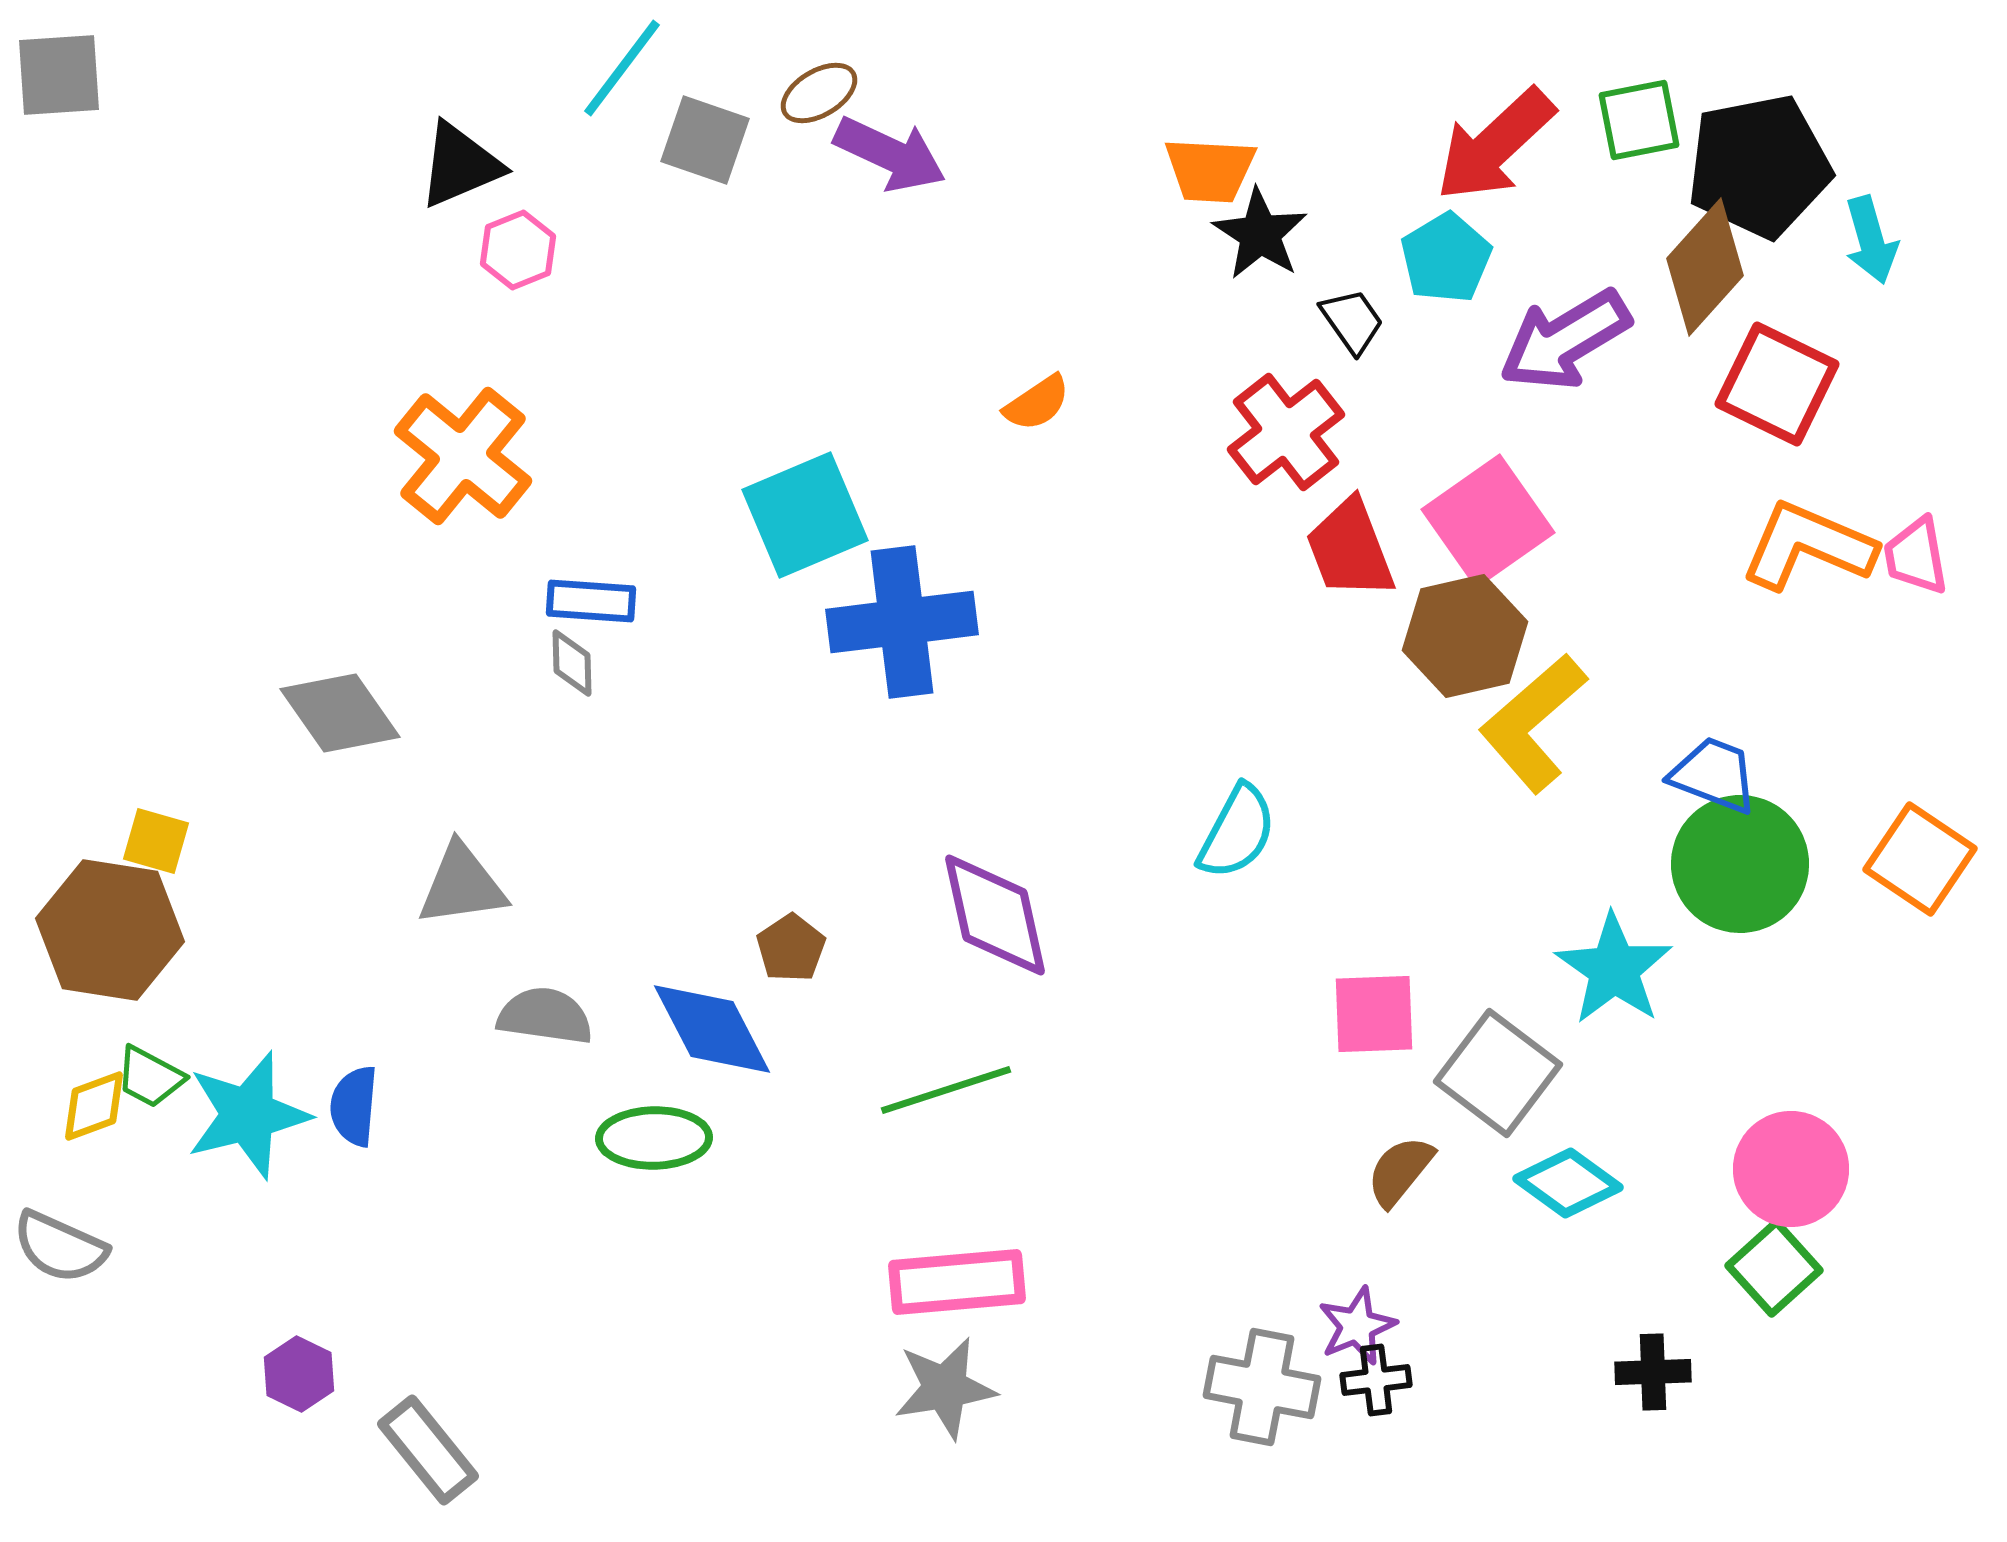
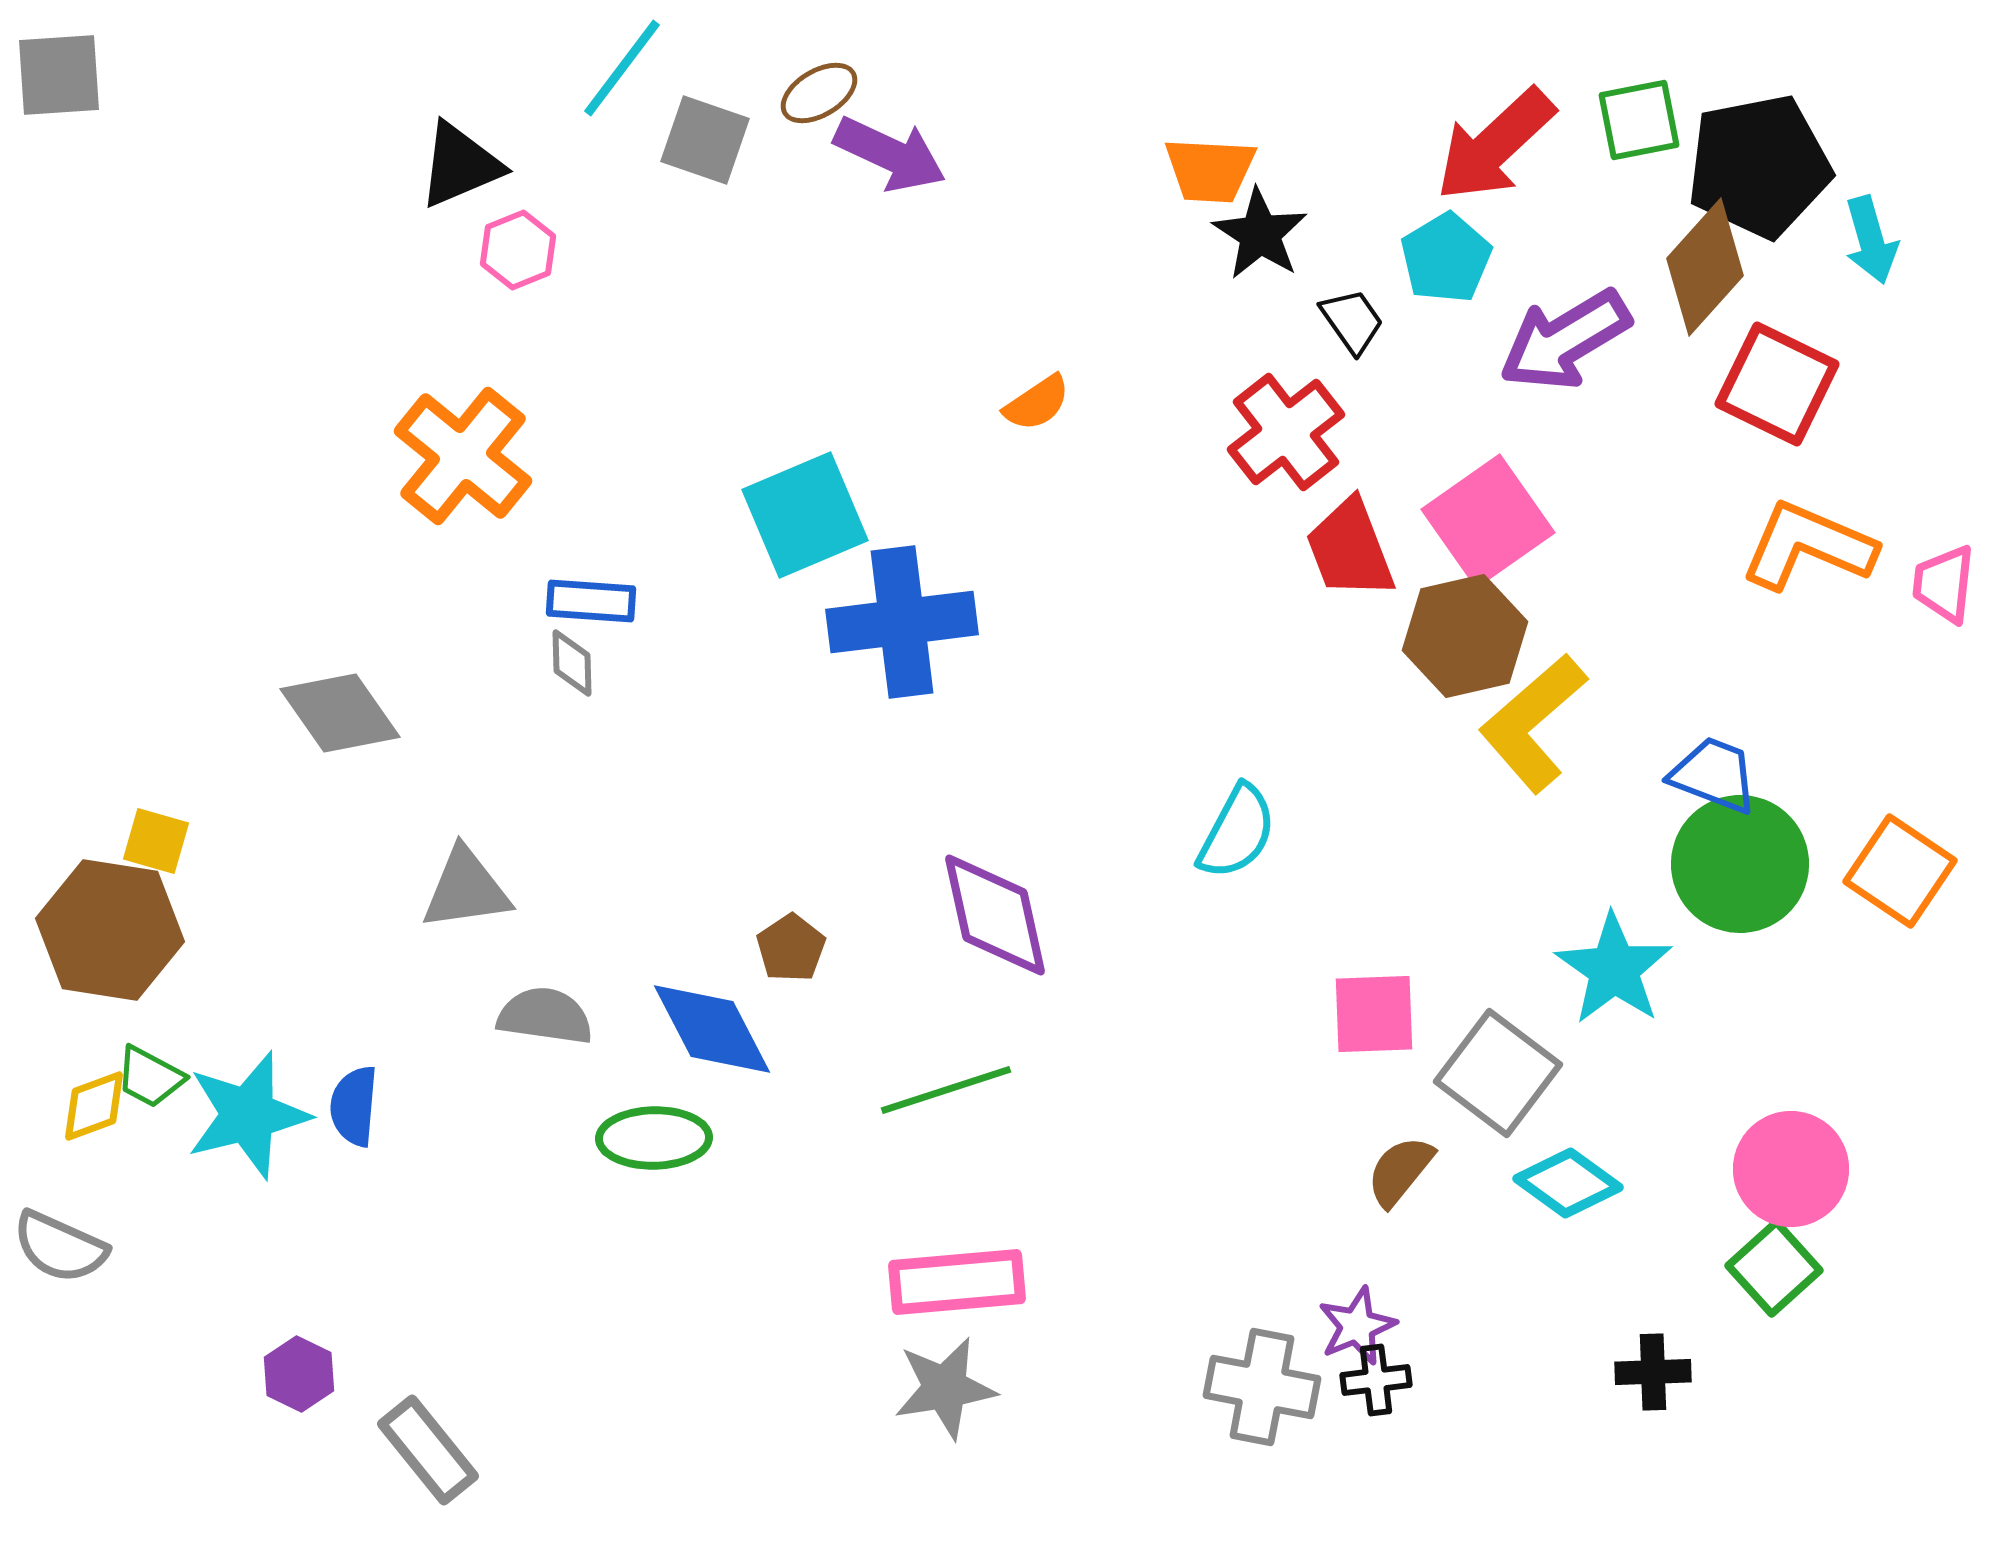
pink trapezoid at (1916, 556): moved 28 px right, 28 px down; rotated 16 degrees clockwise
orange square at (1920, 859): moved 20 px left, 12 px down
gray triangle at (462, 885): moved 4 px right, 4 px down
